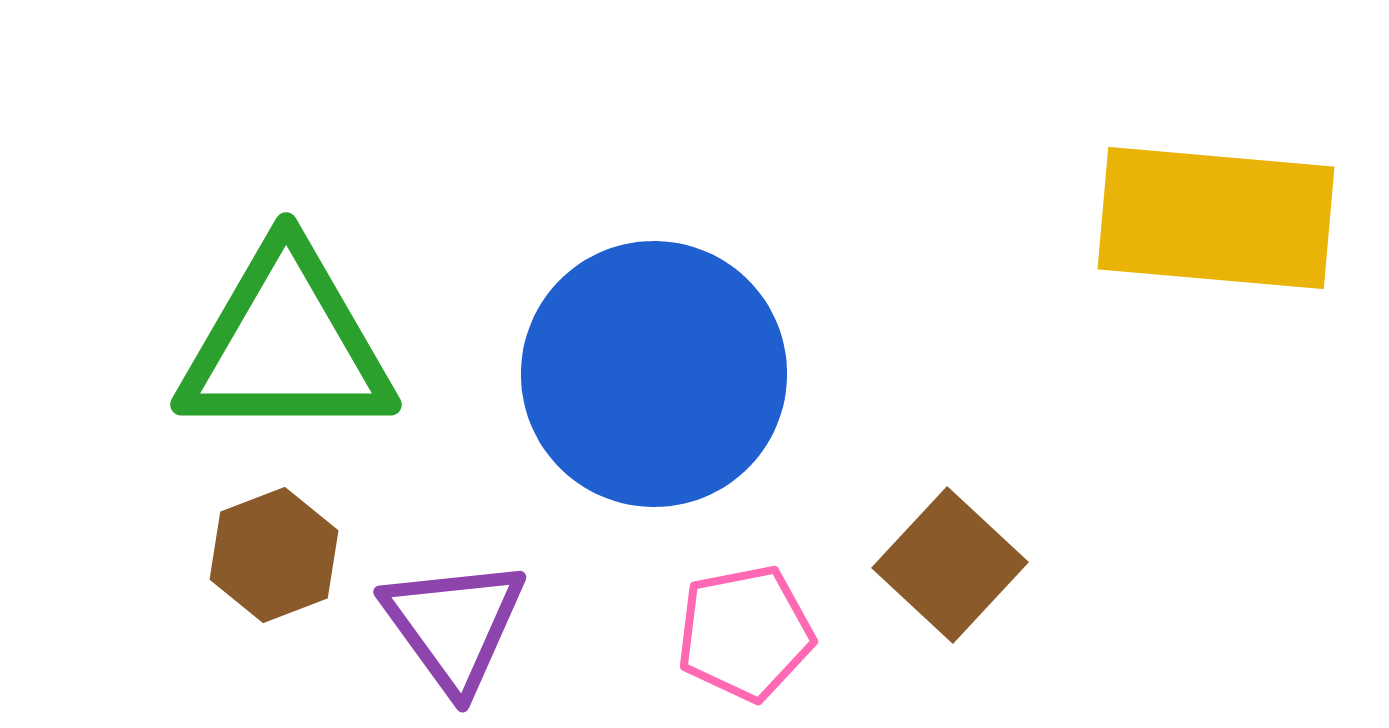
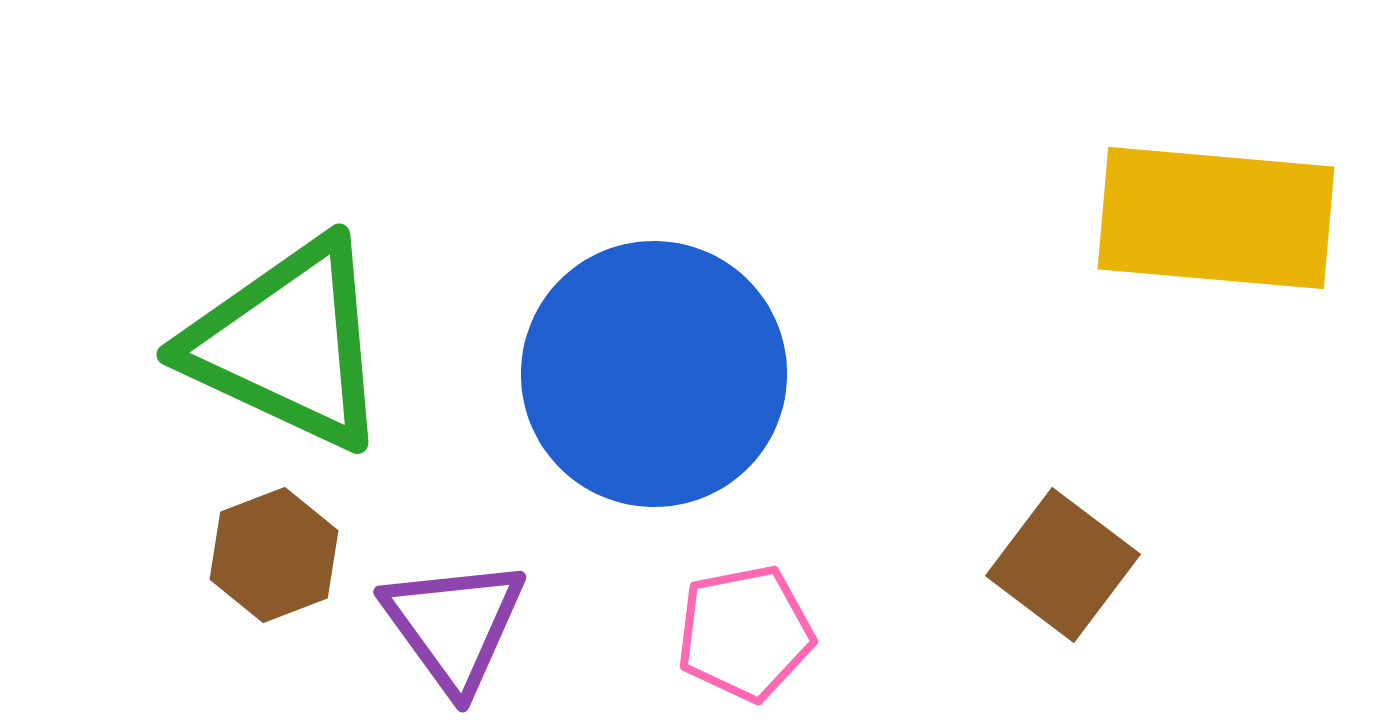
green triangle: moved 2 px right; rotated 25 degrees clockwise
brown square: moved 113 px right; rotated 6 degrees counterclockwise
